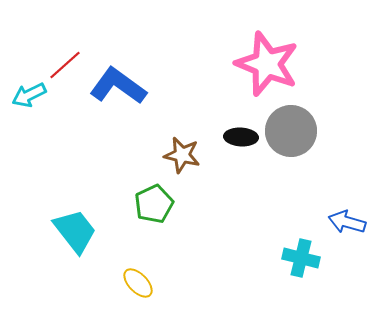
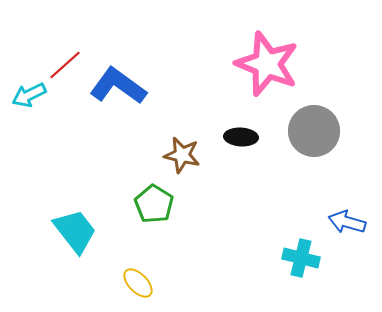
gray circle: moved 23 px right
green pentagon: rotated 15 degrees counterclockwise
